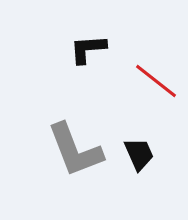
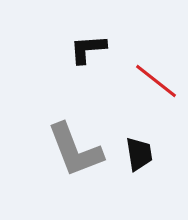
black trapezoid: rotated 15 degrees clockwise
